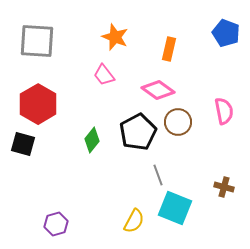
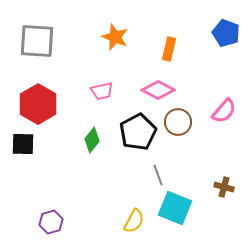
pink trapezoid: moved 2 px left, 16 px down; rotated 65 degrees counterclockwise
pink diamond: rotated 8 degrees counterclockwise
pink semicircle: rotated 52 degrees clockwise
black square: rotated 15 degrees counterclockwise
purple hexagon: moved 5 px left, 2 px up
